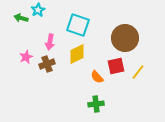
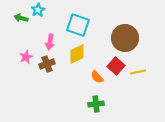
red square: rotated 36 degrees counterclockwise
yellow line: rotated 42 degrees clockwise
